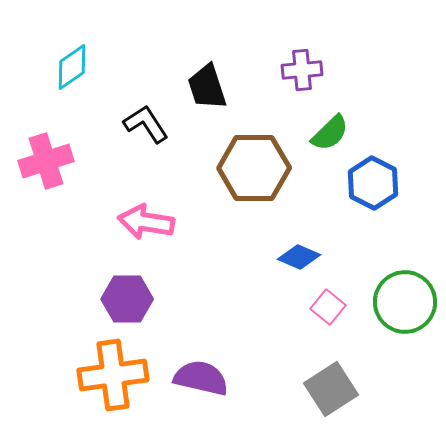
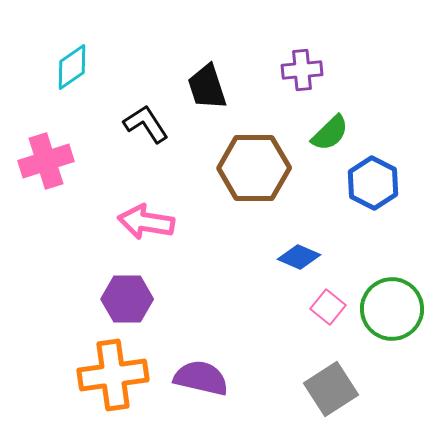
green circle: moved 13 px left, 7 px down
